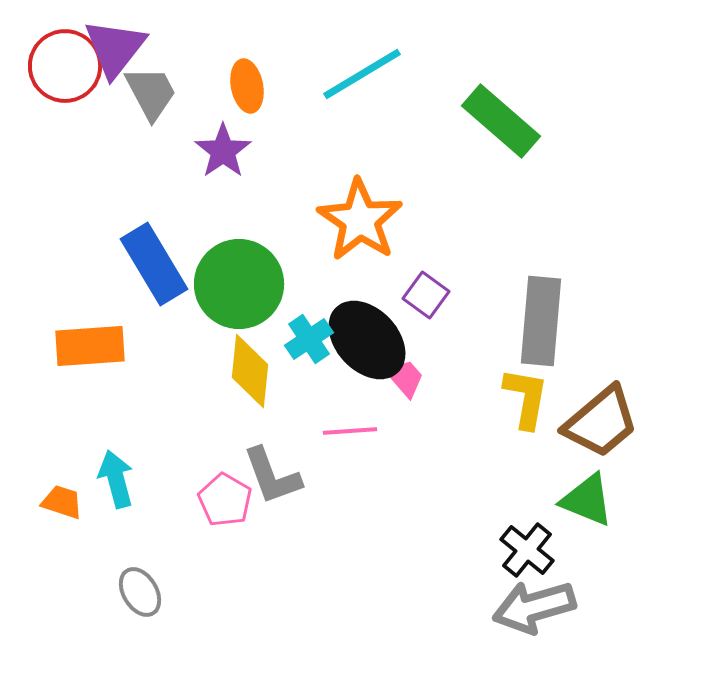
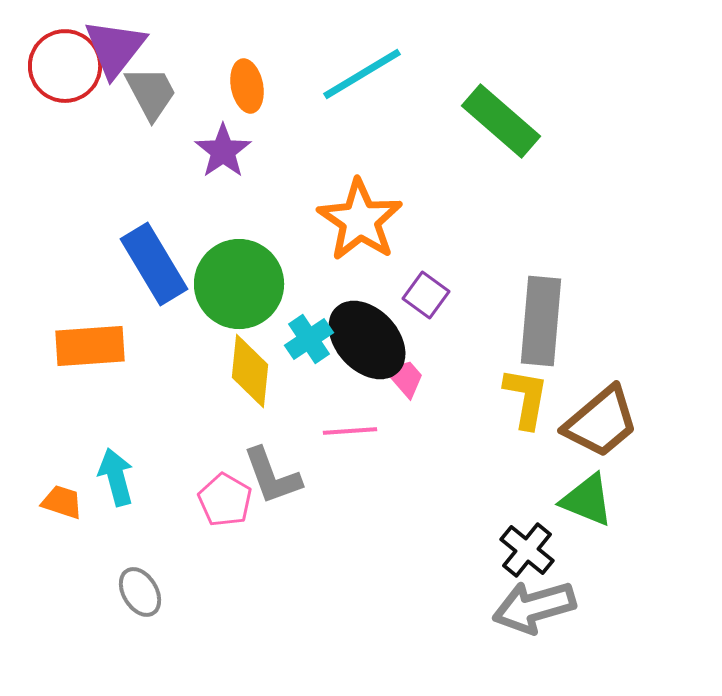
cyan arrow: moved 2 px up
